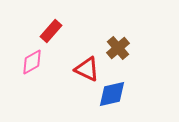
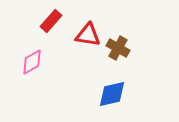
red rectangle: moved 10 px up
brown cross: rotated 20 degrees counterclockwise
red triangle: moved 1 px right, 34 px up; rotated 16 degrees counterclockwise
